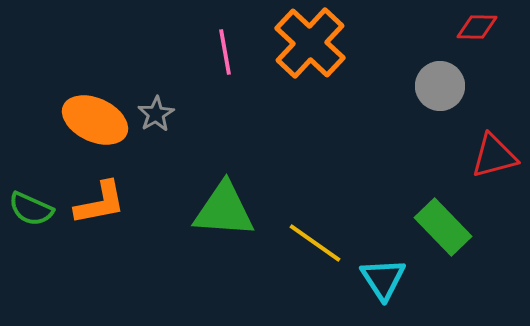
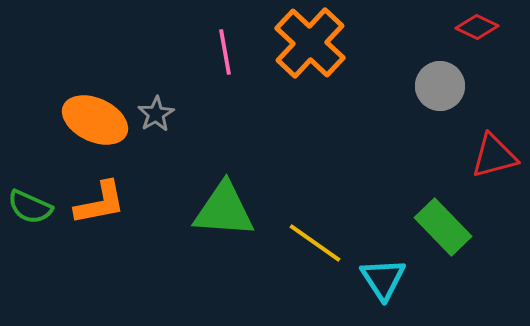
red diamond: rotated 24 degrees clockwise
green semicircle: moved 1 px left, 2 px up
